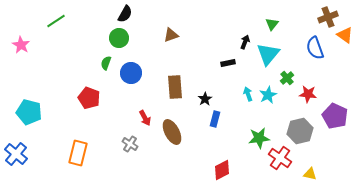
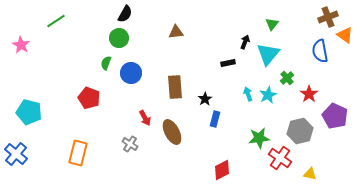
brown triangle: moved 5 px right, 3 px up; rotated 14 degrees clockwise
blue semicircle: moved 5 px right, 3 px down; rotated 10 degrees clockwise
red star: moved 1 px right; rotated 30 degrees clockwise
